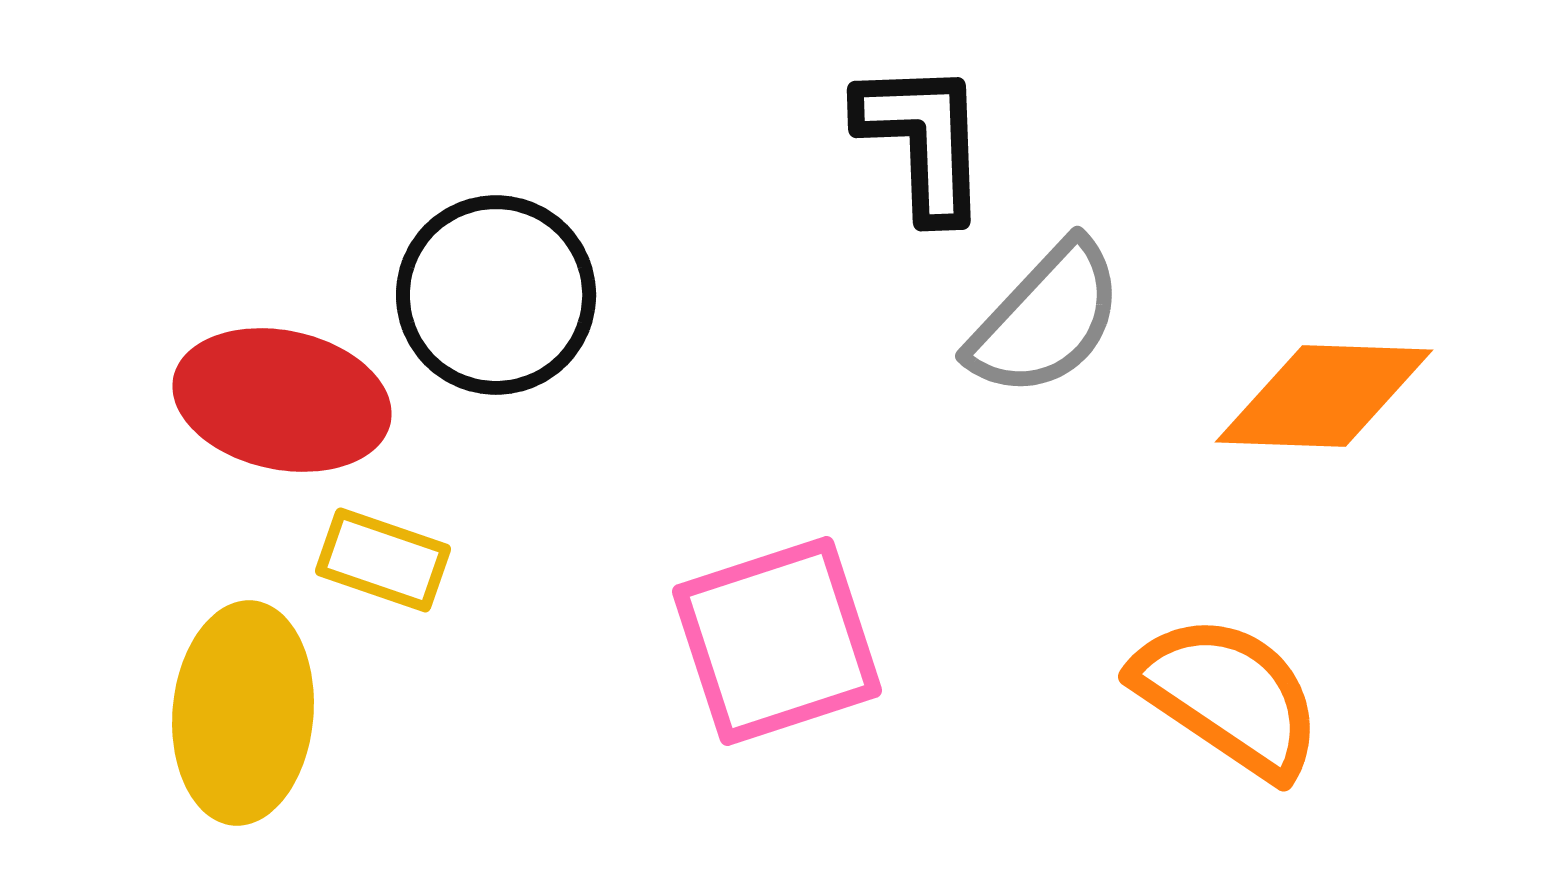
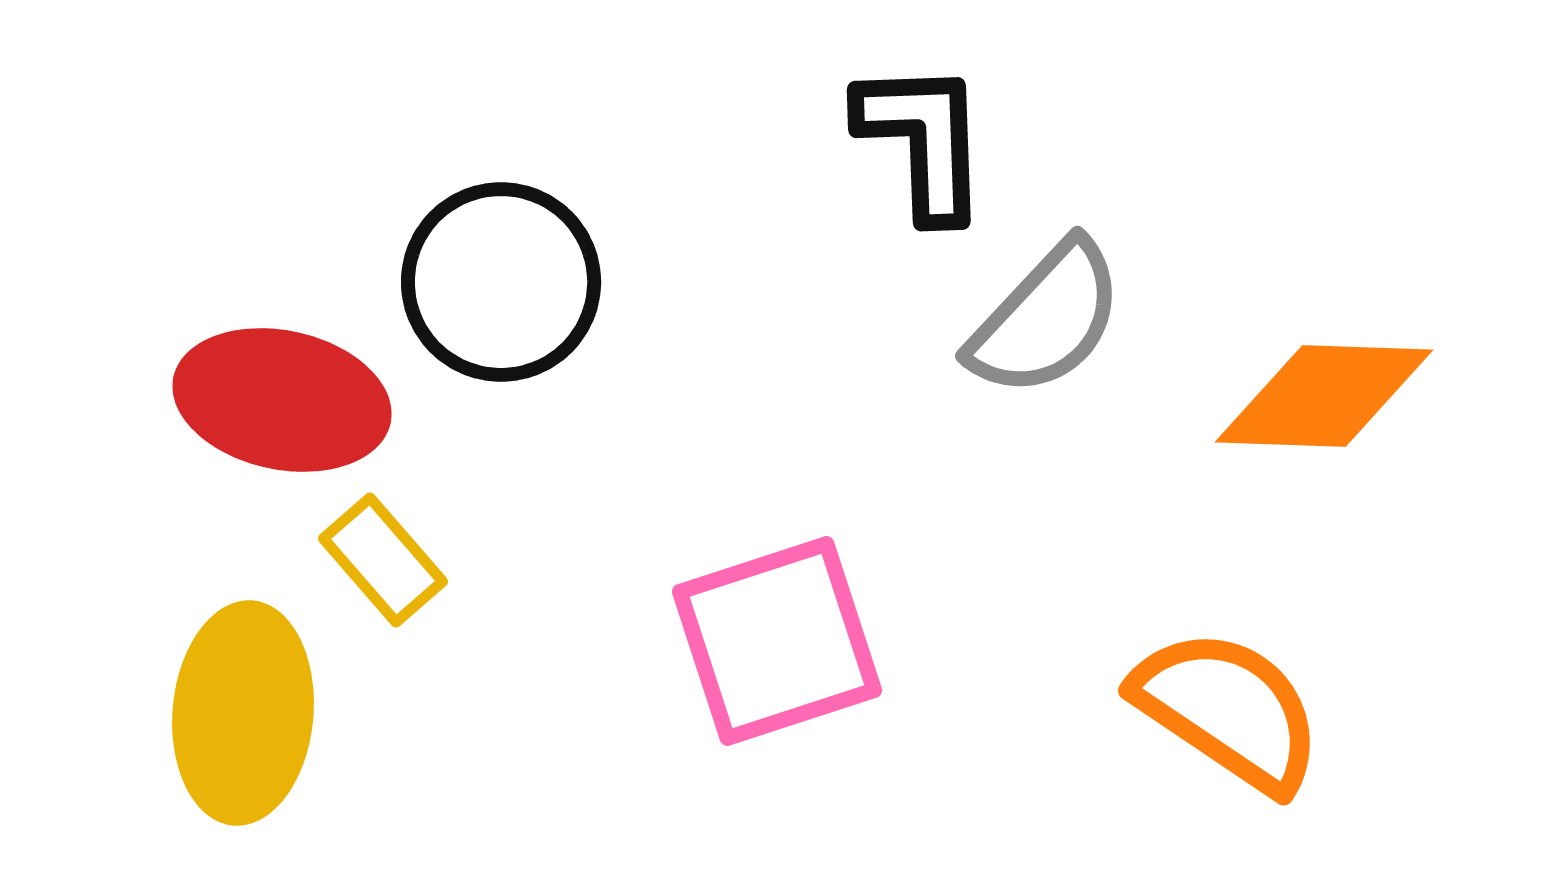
black circle: moved 5 px right, 13 px up
yellow rectangle: rotated 30 degrees clockwise
orange semicircle: moved 14 px down
